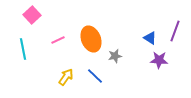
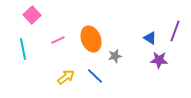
yellow arrow: rotated 18 degrees clockwise
